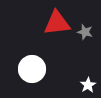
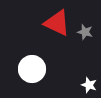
red triangle: rotated 32 degrees clockwise
white star: moved 1 px right; rotated 21 degrees counterclockwise
